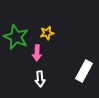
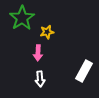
yellow star: moved 1 px up
green star: moved 6 px right, 19 px up; rotated 15 degrees clockwise
pink arrow: moved 1 px right
